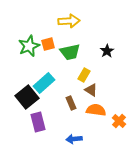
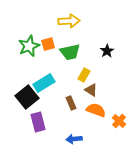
cyan rectangle: rotated 10 degrees clockwise
orange semicircle: rotated 12 degrees clockwise
